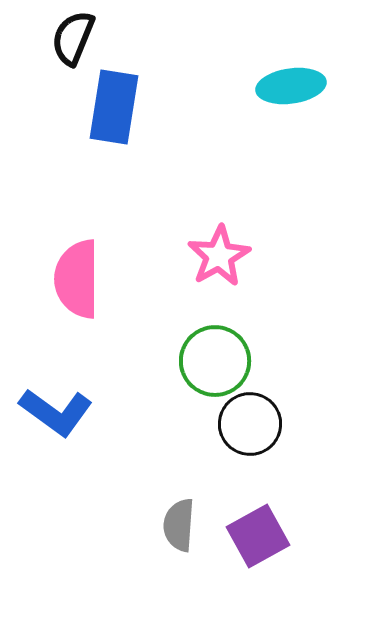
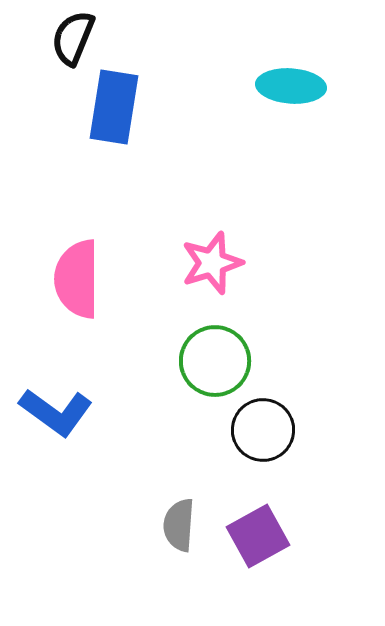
cyan ellipse: rotated 12 degrees clockwise
pink star: moved 7 px left, 7 px down; rotated 12 degrees clockwise
black circle: moved 13 px right, 6 px down
